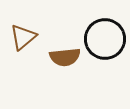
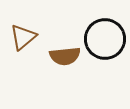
brown semicircle: moved 1 px up
